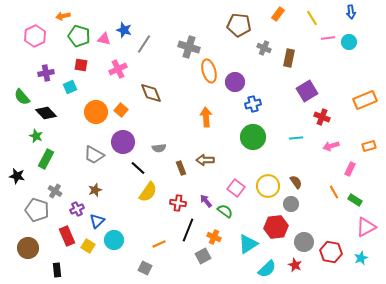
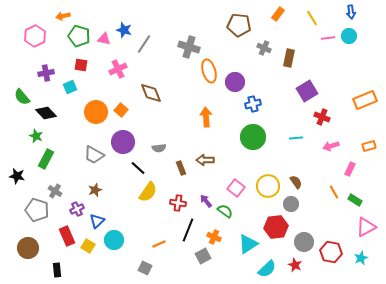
cyan circle at (349, 42): moved 6 px up
